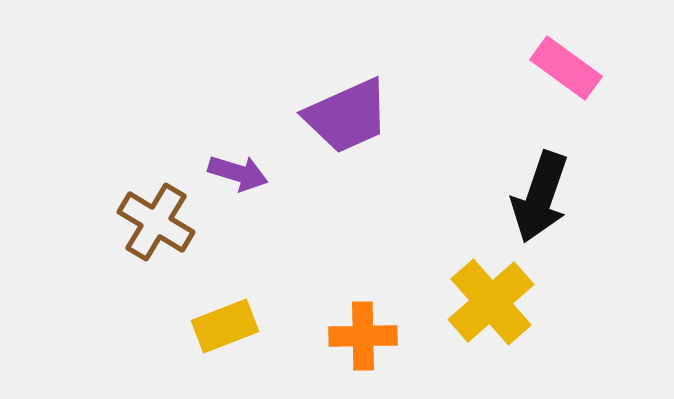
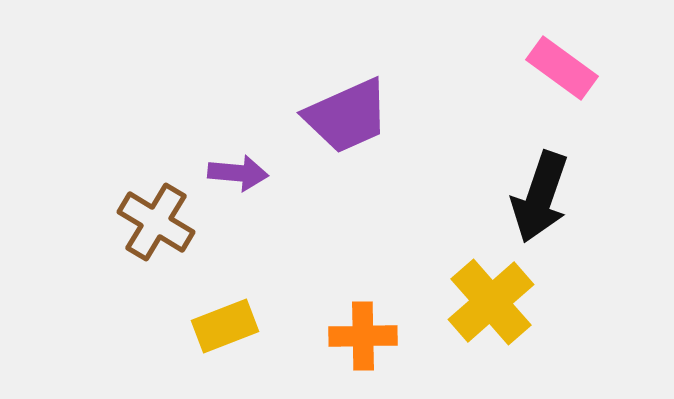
pink rectangle: moved 4 px left
purple arrow: rotated 12 degrees counterclockwise
